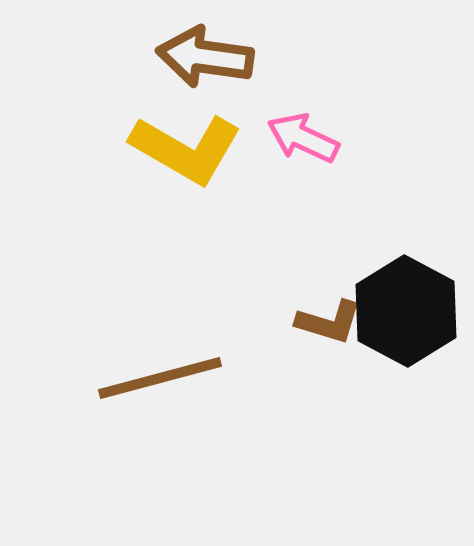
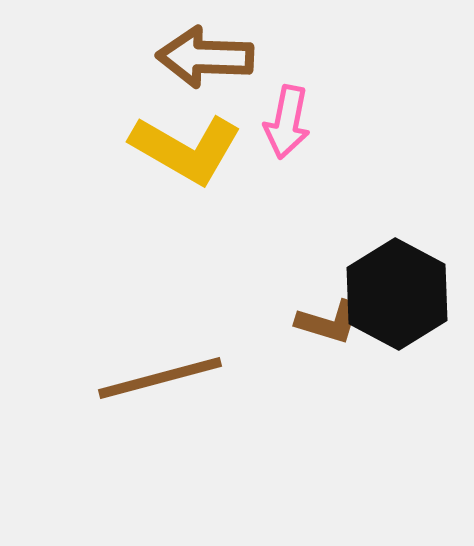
brown arrow: rotated 6 degrees counterclockwise
pink arrow: moved 16 px left, 16 px up; rotated 104 degrees counterclockwise
black hexagon: moved 9 px left, 17 px up
